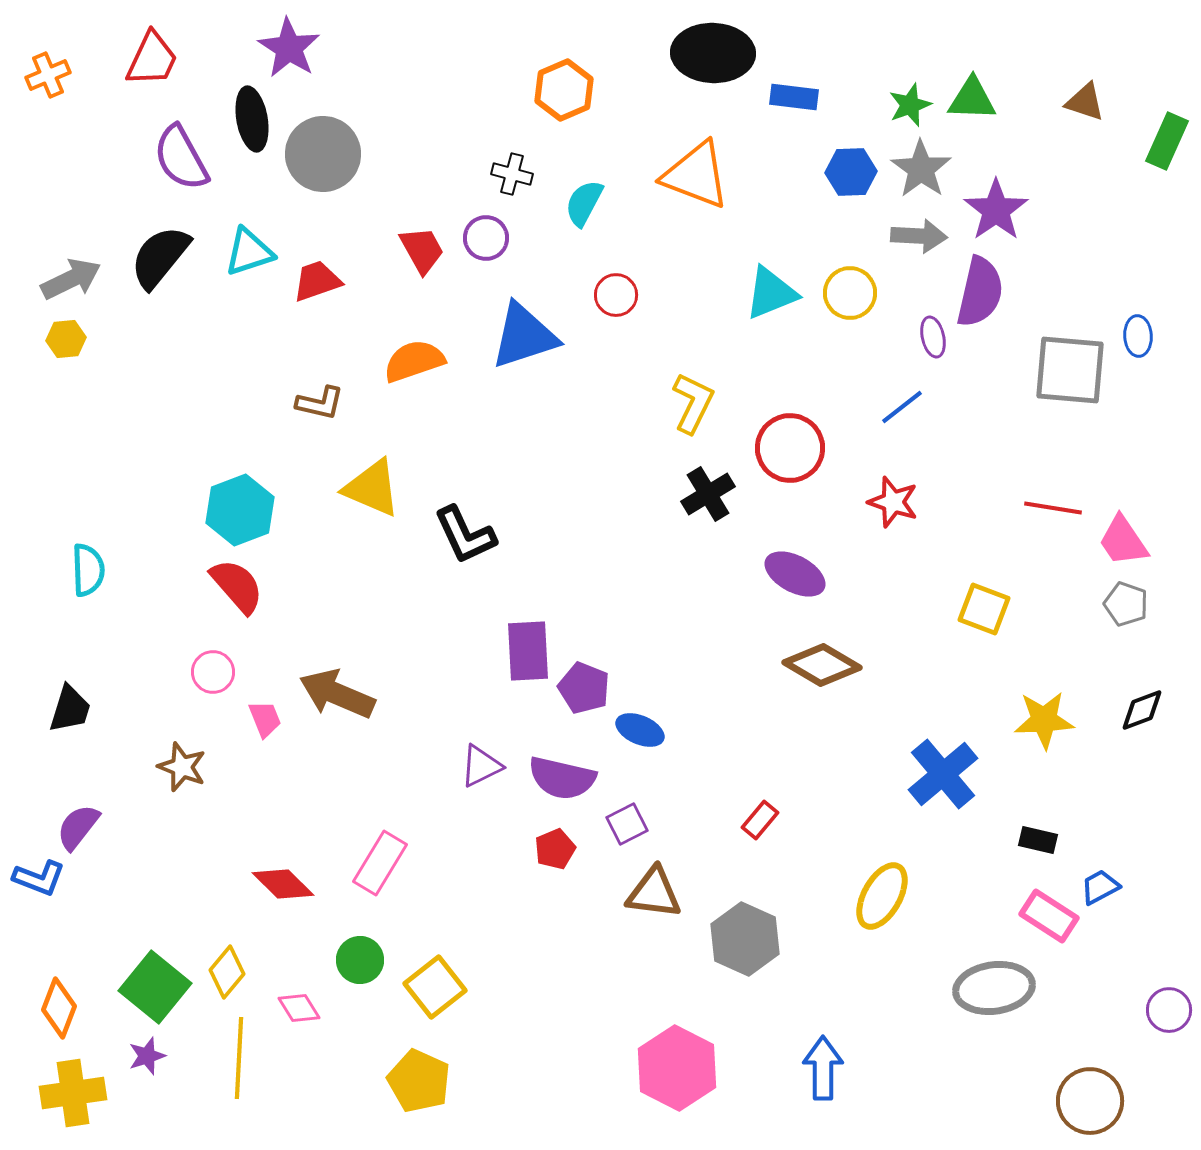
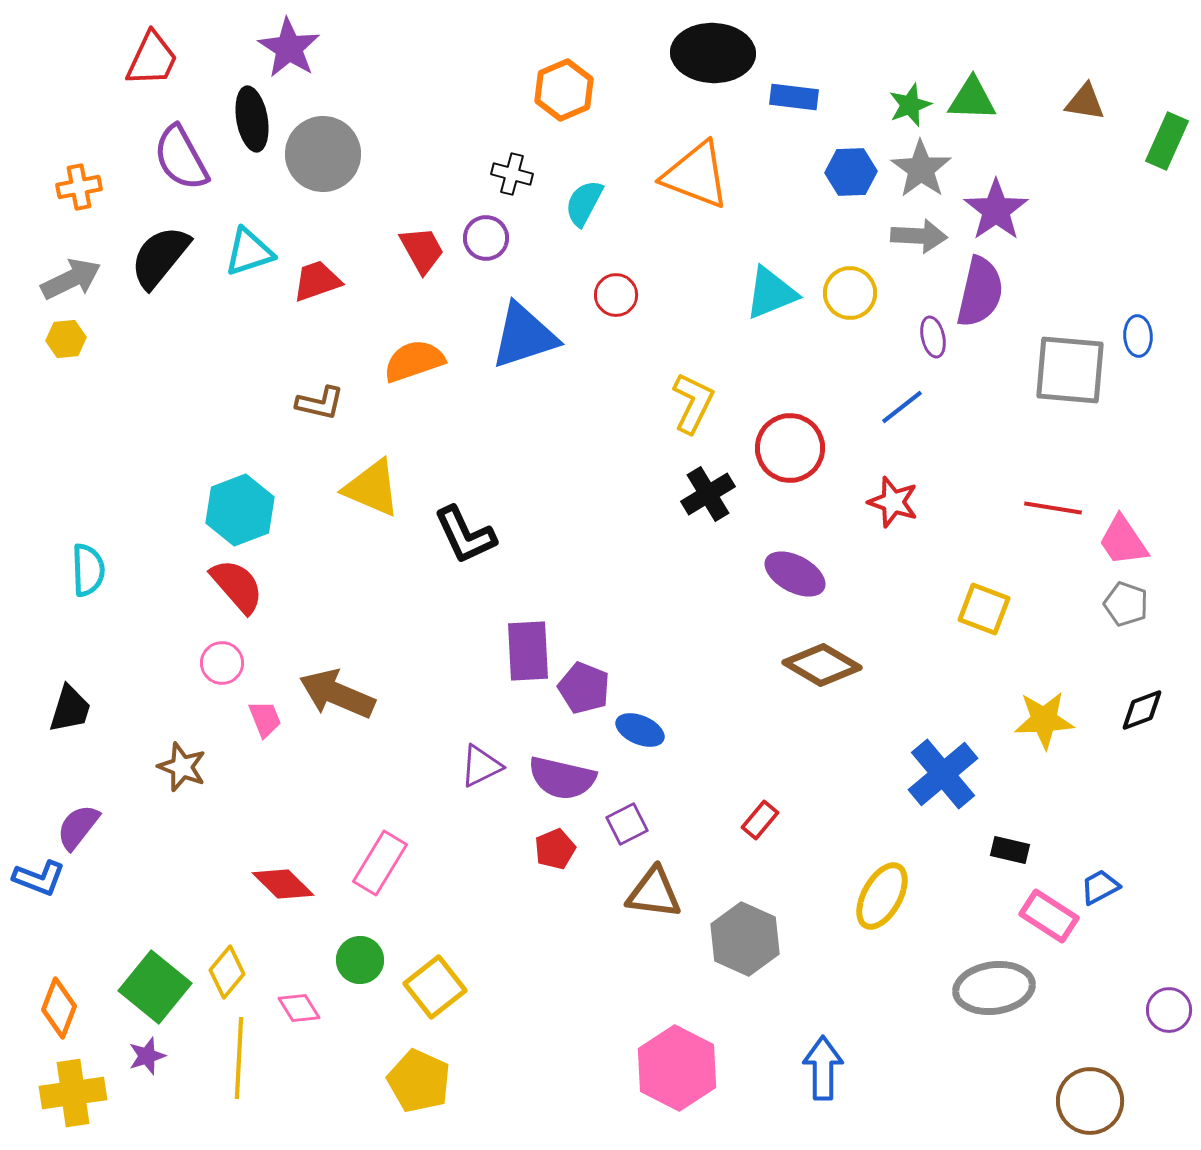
orange cross at (48, 75): moved 31 px right, 112 px down; rotated 12 degrees clockwise
brown triangle at (1085, 102): rotated 9 degrees counterclockwise
pink circle at (213, 672): moved 9 px right, 9 px up
black rectangle at (1038, 840): moved 28 px left, 10 px down
